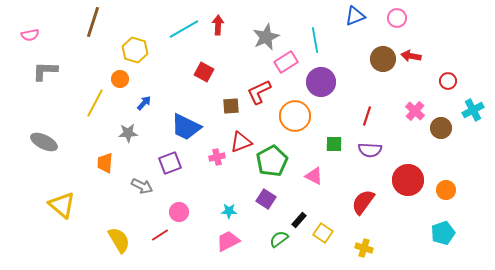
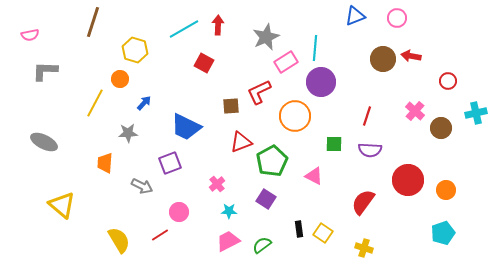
cyan line at (315, 40): moved 8 px down; rotated 15 degrees clockwise
red square at (204, 72): moved 9 px up
cyan cross at (473, 110): moved 3 px right, 3 px down; rotated 15 degrees clockwise
pink cross at (217, 157): moved 27 px down; rotated 28 degrees counterclockwise
black rectangle at (299, 220): moved 9 px down; rotated 49 degrees counterclockwise
green semicircle at (279, 239): moved 17 px left, 6 px down
